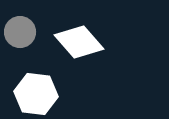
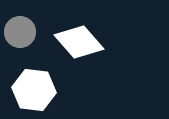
white hexagon: moved 2 px left, 4 px up
